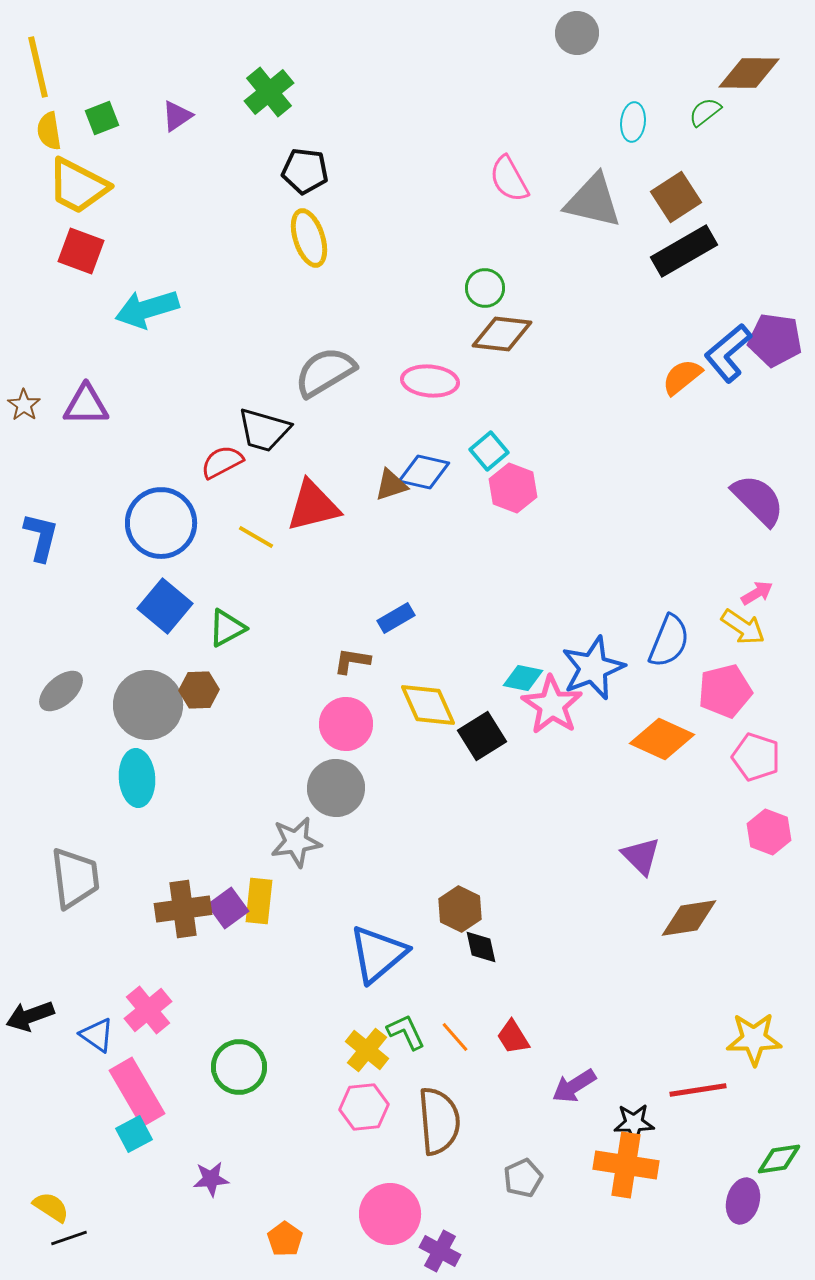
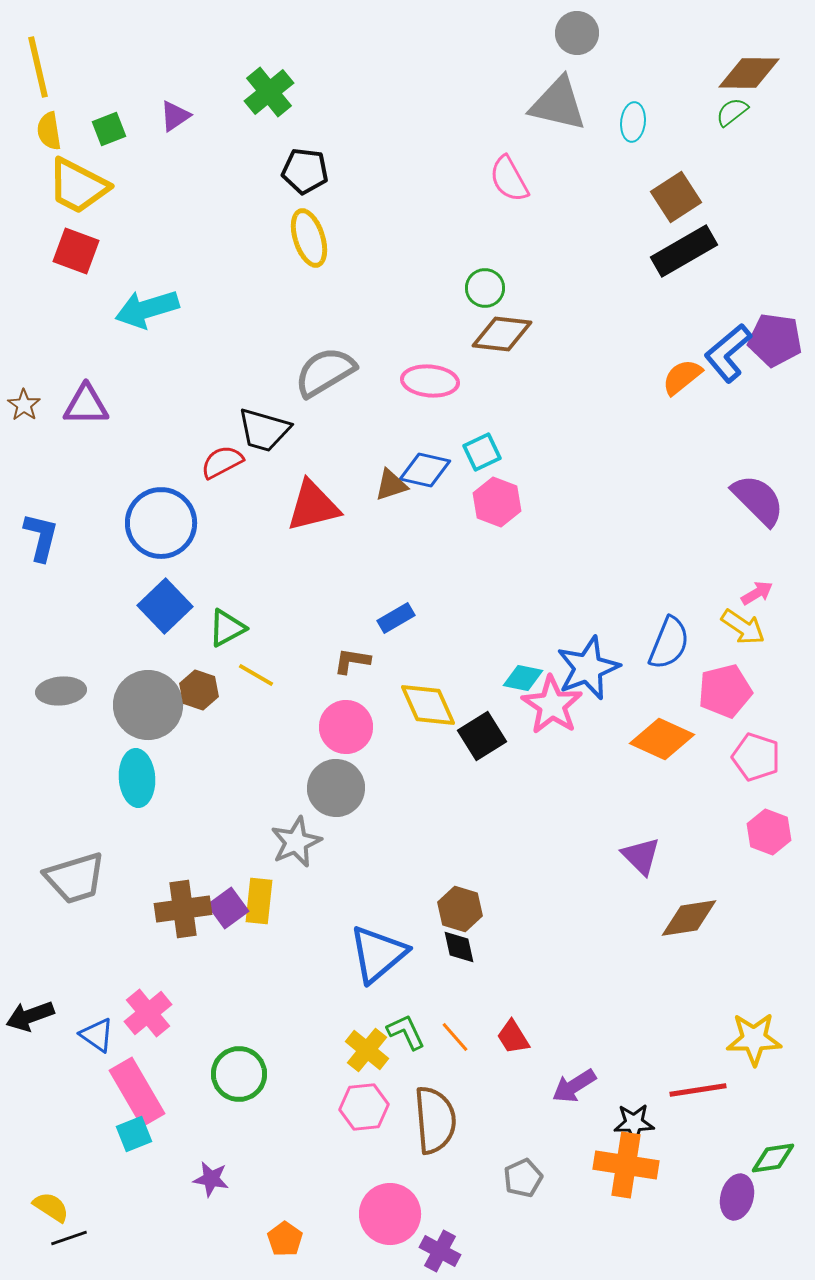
green semicircle at (705, 112): moved 27 px right
purple triangle at (177, 116): moved 2 px left
green square at (102, 118): moved 7 px right, 11 px down
gray triangle at (593, 201): moved 35 px left, 97 px up
red square at (81, 251): moved 5 px left
cyan square at (489, 451): moved 7 px left, 1 px down; rotated 15 degrees clockwise
blue diamond at (424, 472): moved 1 px right, 2 px up
pink hexagon at (513, 488): moved 16 px left, 14 px down
yellow line at (256, 537): moved 138 px down
blue square at (165, 606): rotated 6 degrees clockwise
blue semicircle at (669, 641): moved 2 px down
blue star at (593, 668): moved 5 px left
brown hexagon at (199, 690): rotated 21 degrees clockwise
gray ellipse at (61, 691): rotated 36 degrees clockwise
pink circle at (346, 724): moved 3 px down
gray star at (296, 842): rotated 15 degrees counterclockwise
gray trapezoid at (75, 878): rotated 80 degrees clockwise
brown hexagon at (460, 909): rotated 9 degrees counterclockwise
black diamond at (481, 947): moved 22 px left
pink cross at (148, 1010): moved 3 px down
green circle at (239, 1067): moved 7 px down
brown semicircle at (439, 1121): moved 4 px left, 1 px up
cyan square at (134, 1134): rotated 6 degrees clockwise
green diamond at (779, 1159): moved 6 px left, 1 px up
purple star at (211, 1179): rotated 15 degrees clockwise
purple ellipse at (743, 1201): moved 6 px left, 4 px up
